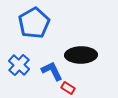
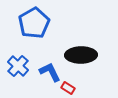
blue cross: moved 1 px left, 1 px down
blue L-shape: moved 2 px left, 1 px down
